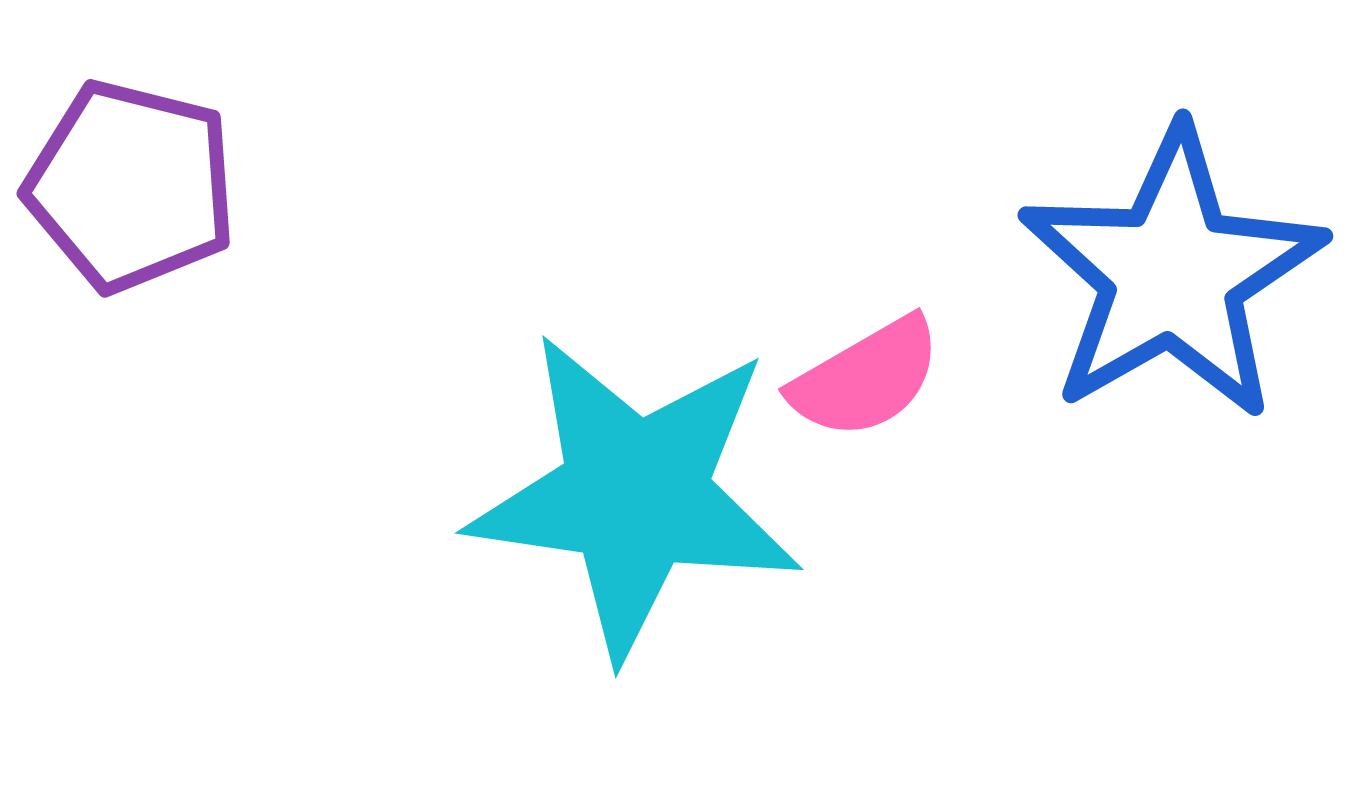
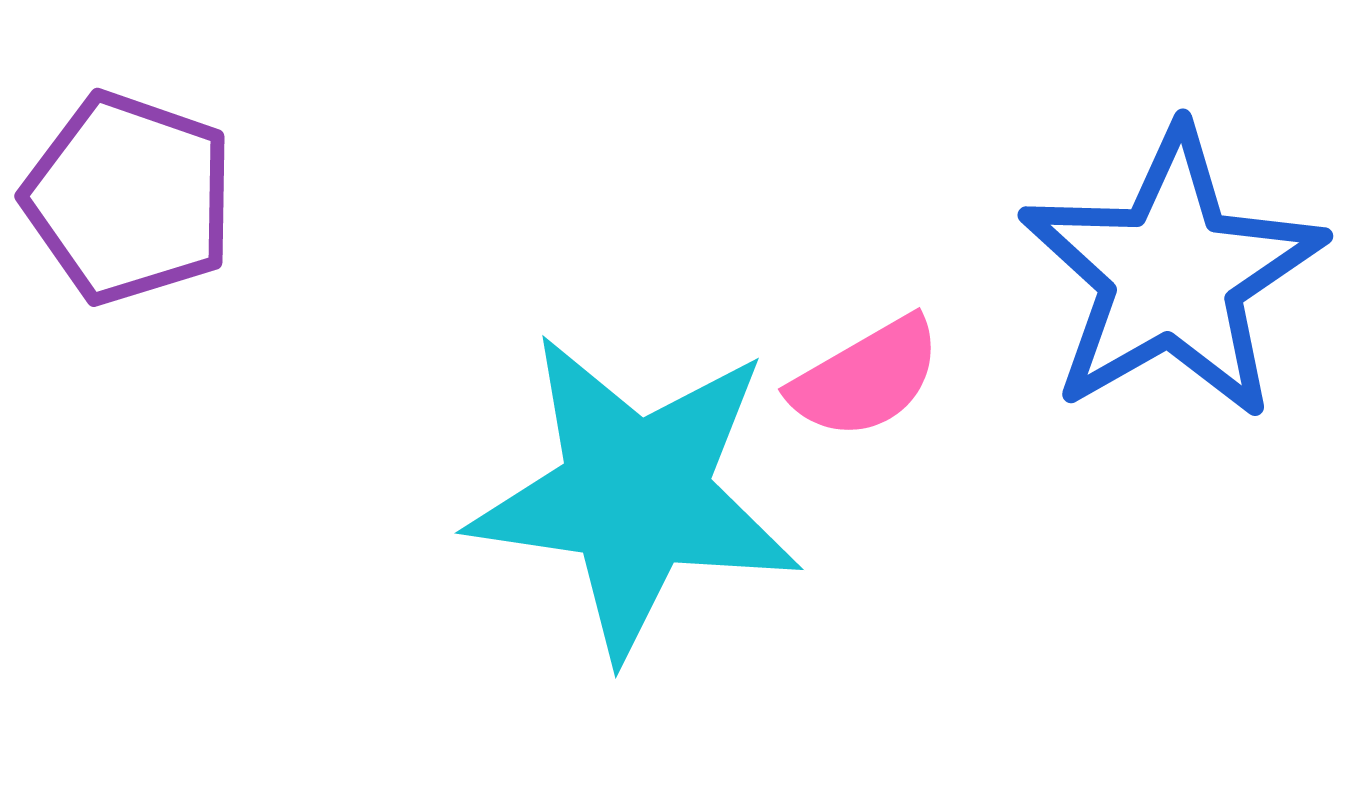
purple pentagon: moved 2 px left, 12 px down; rotated 5 degrees clockwise
